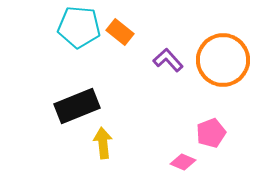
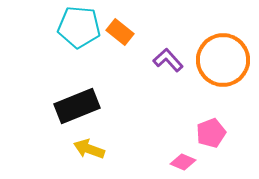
yellow arrow: moved 14 px left, 6 px down; rotated 64 degrees counterclockwise
